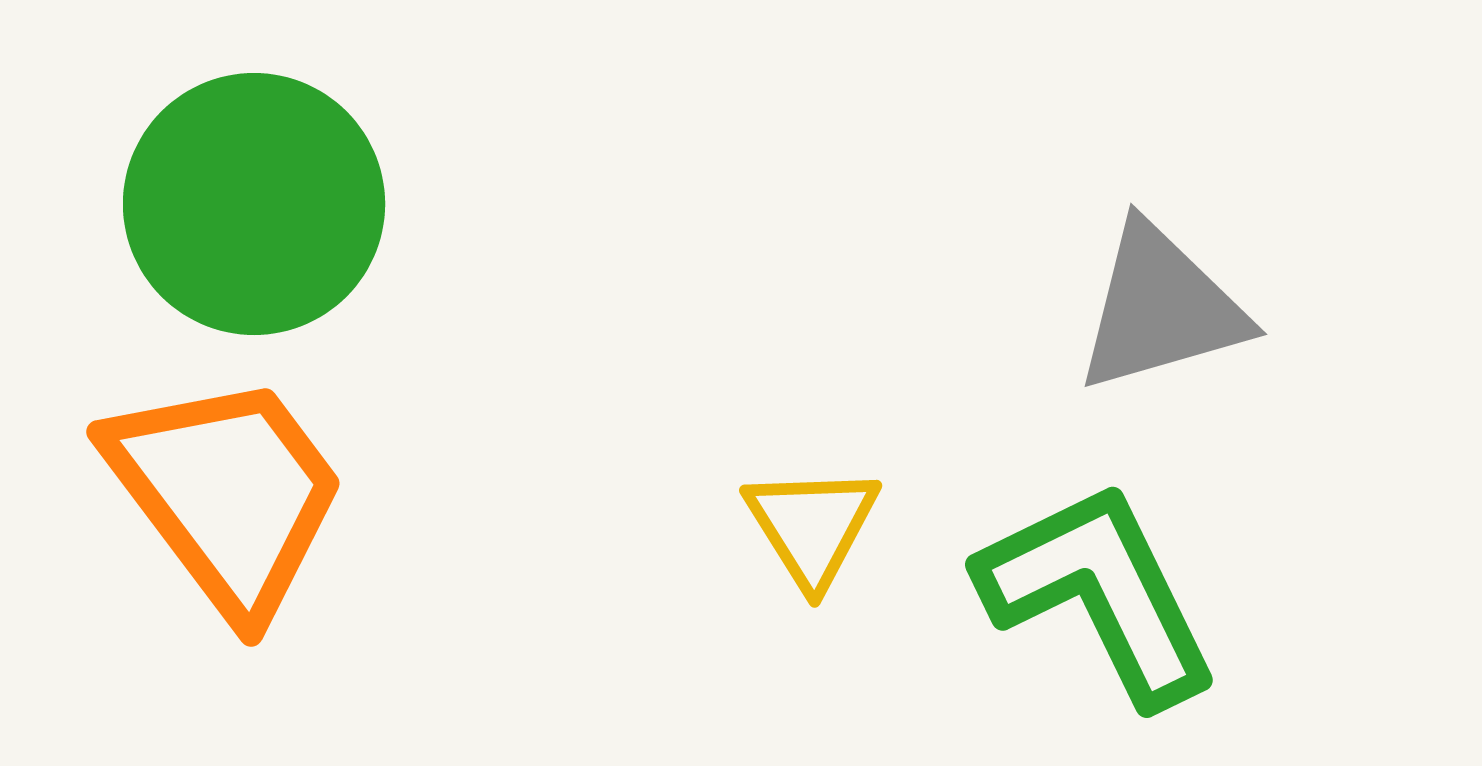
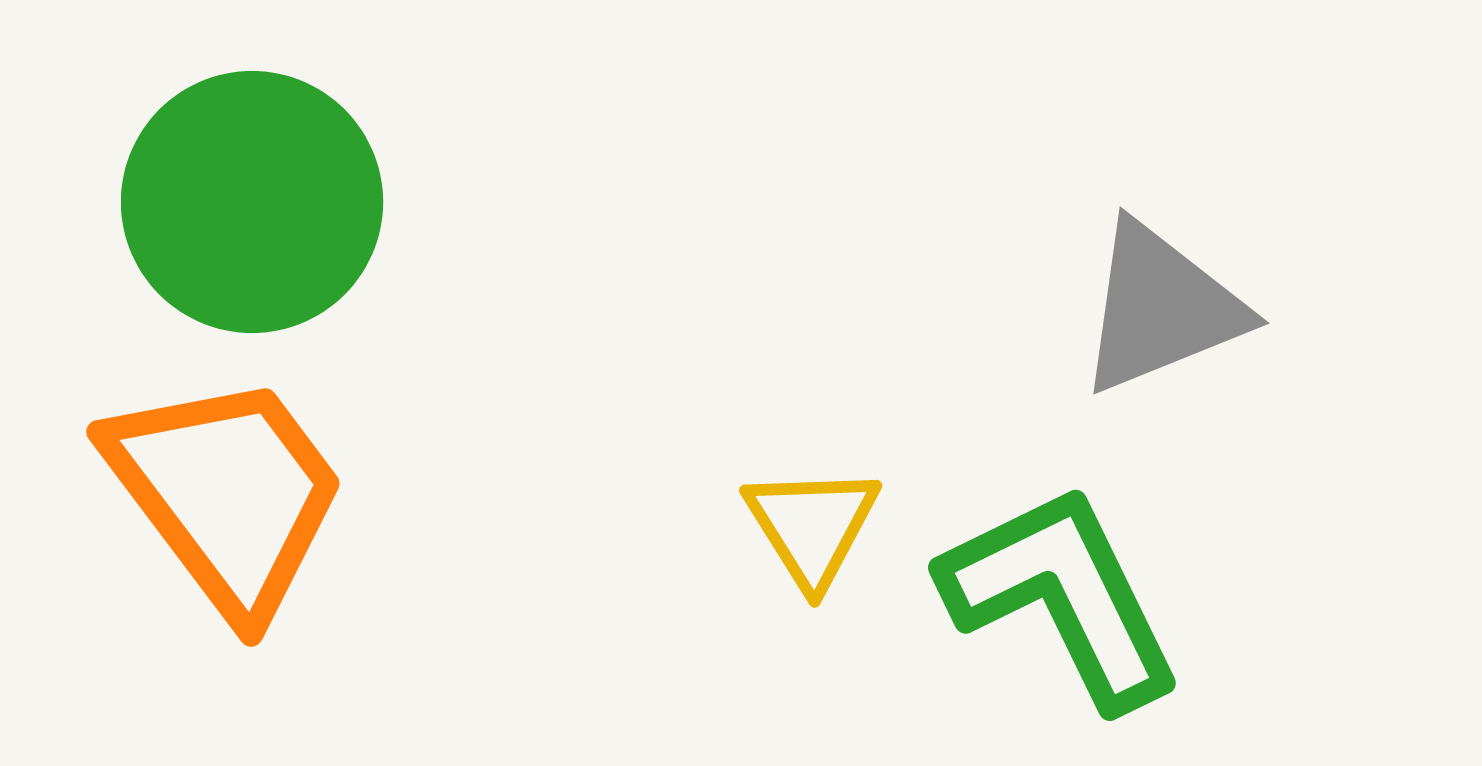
green circle: moved 2 px left, 2 px up
gray triangle: rotated 6 degrees counterclockwise
green L-shape: moved 37 px left, 3 px down
